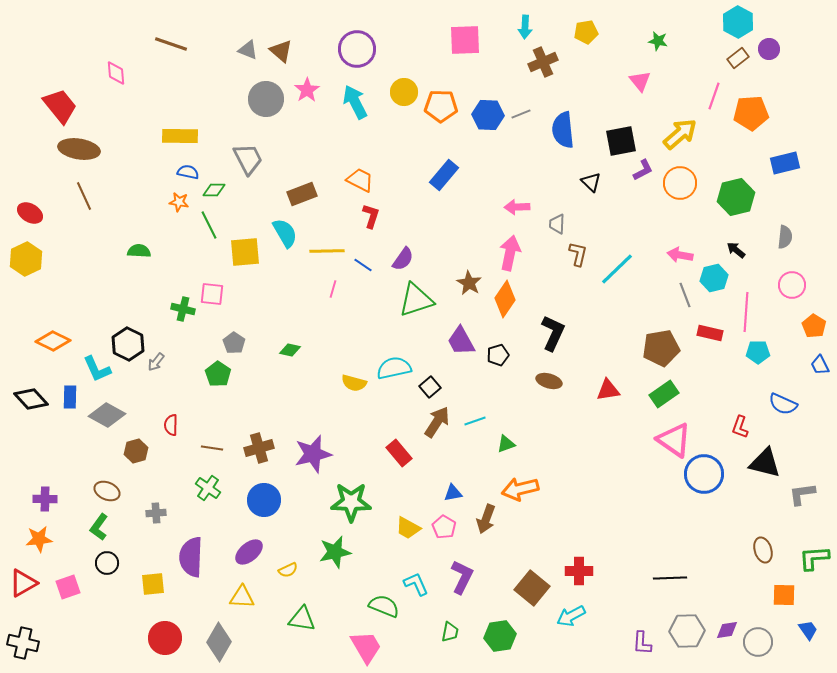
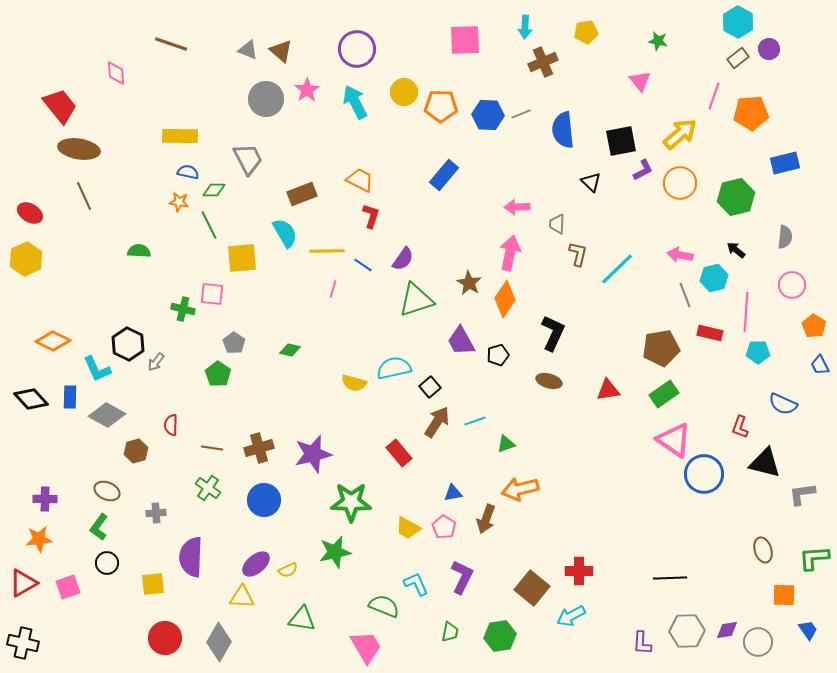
yellow square at (245, 252): moved 3 px left, 6 px down
purple ellipse at (249, 552): moved 7 px right, 12 px down
